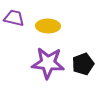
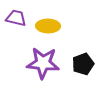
purple trapezoid: moved 2 px right
purple star: moved 5 px left
